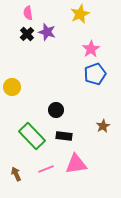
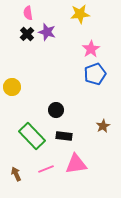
yellow star: rotated 18 degrees clockwise
